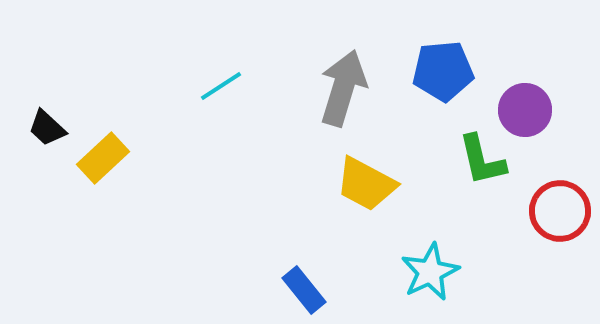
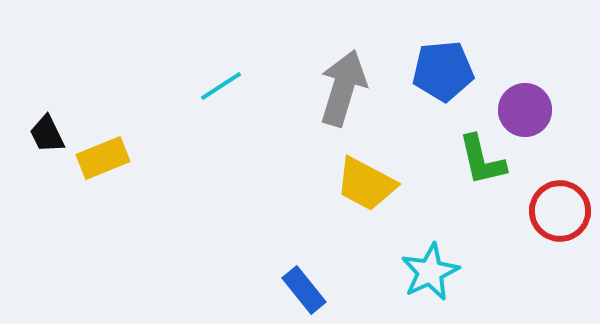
black trapezoid: moved 6 px down; rotated 21 degrees clockwise
yellow rectangle: rotated 21 degrees clockwise
